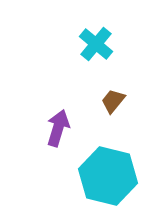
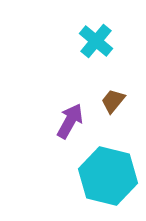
cyan cross: moved 3 px up
purple arrow: moved 12 px right, 7 px up; rotated 12 degrees clockwise
